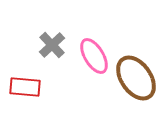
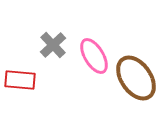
gray cross: moved 1 px right
red rectangle: moved 5 px left, 7 px up
